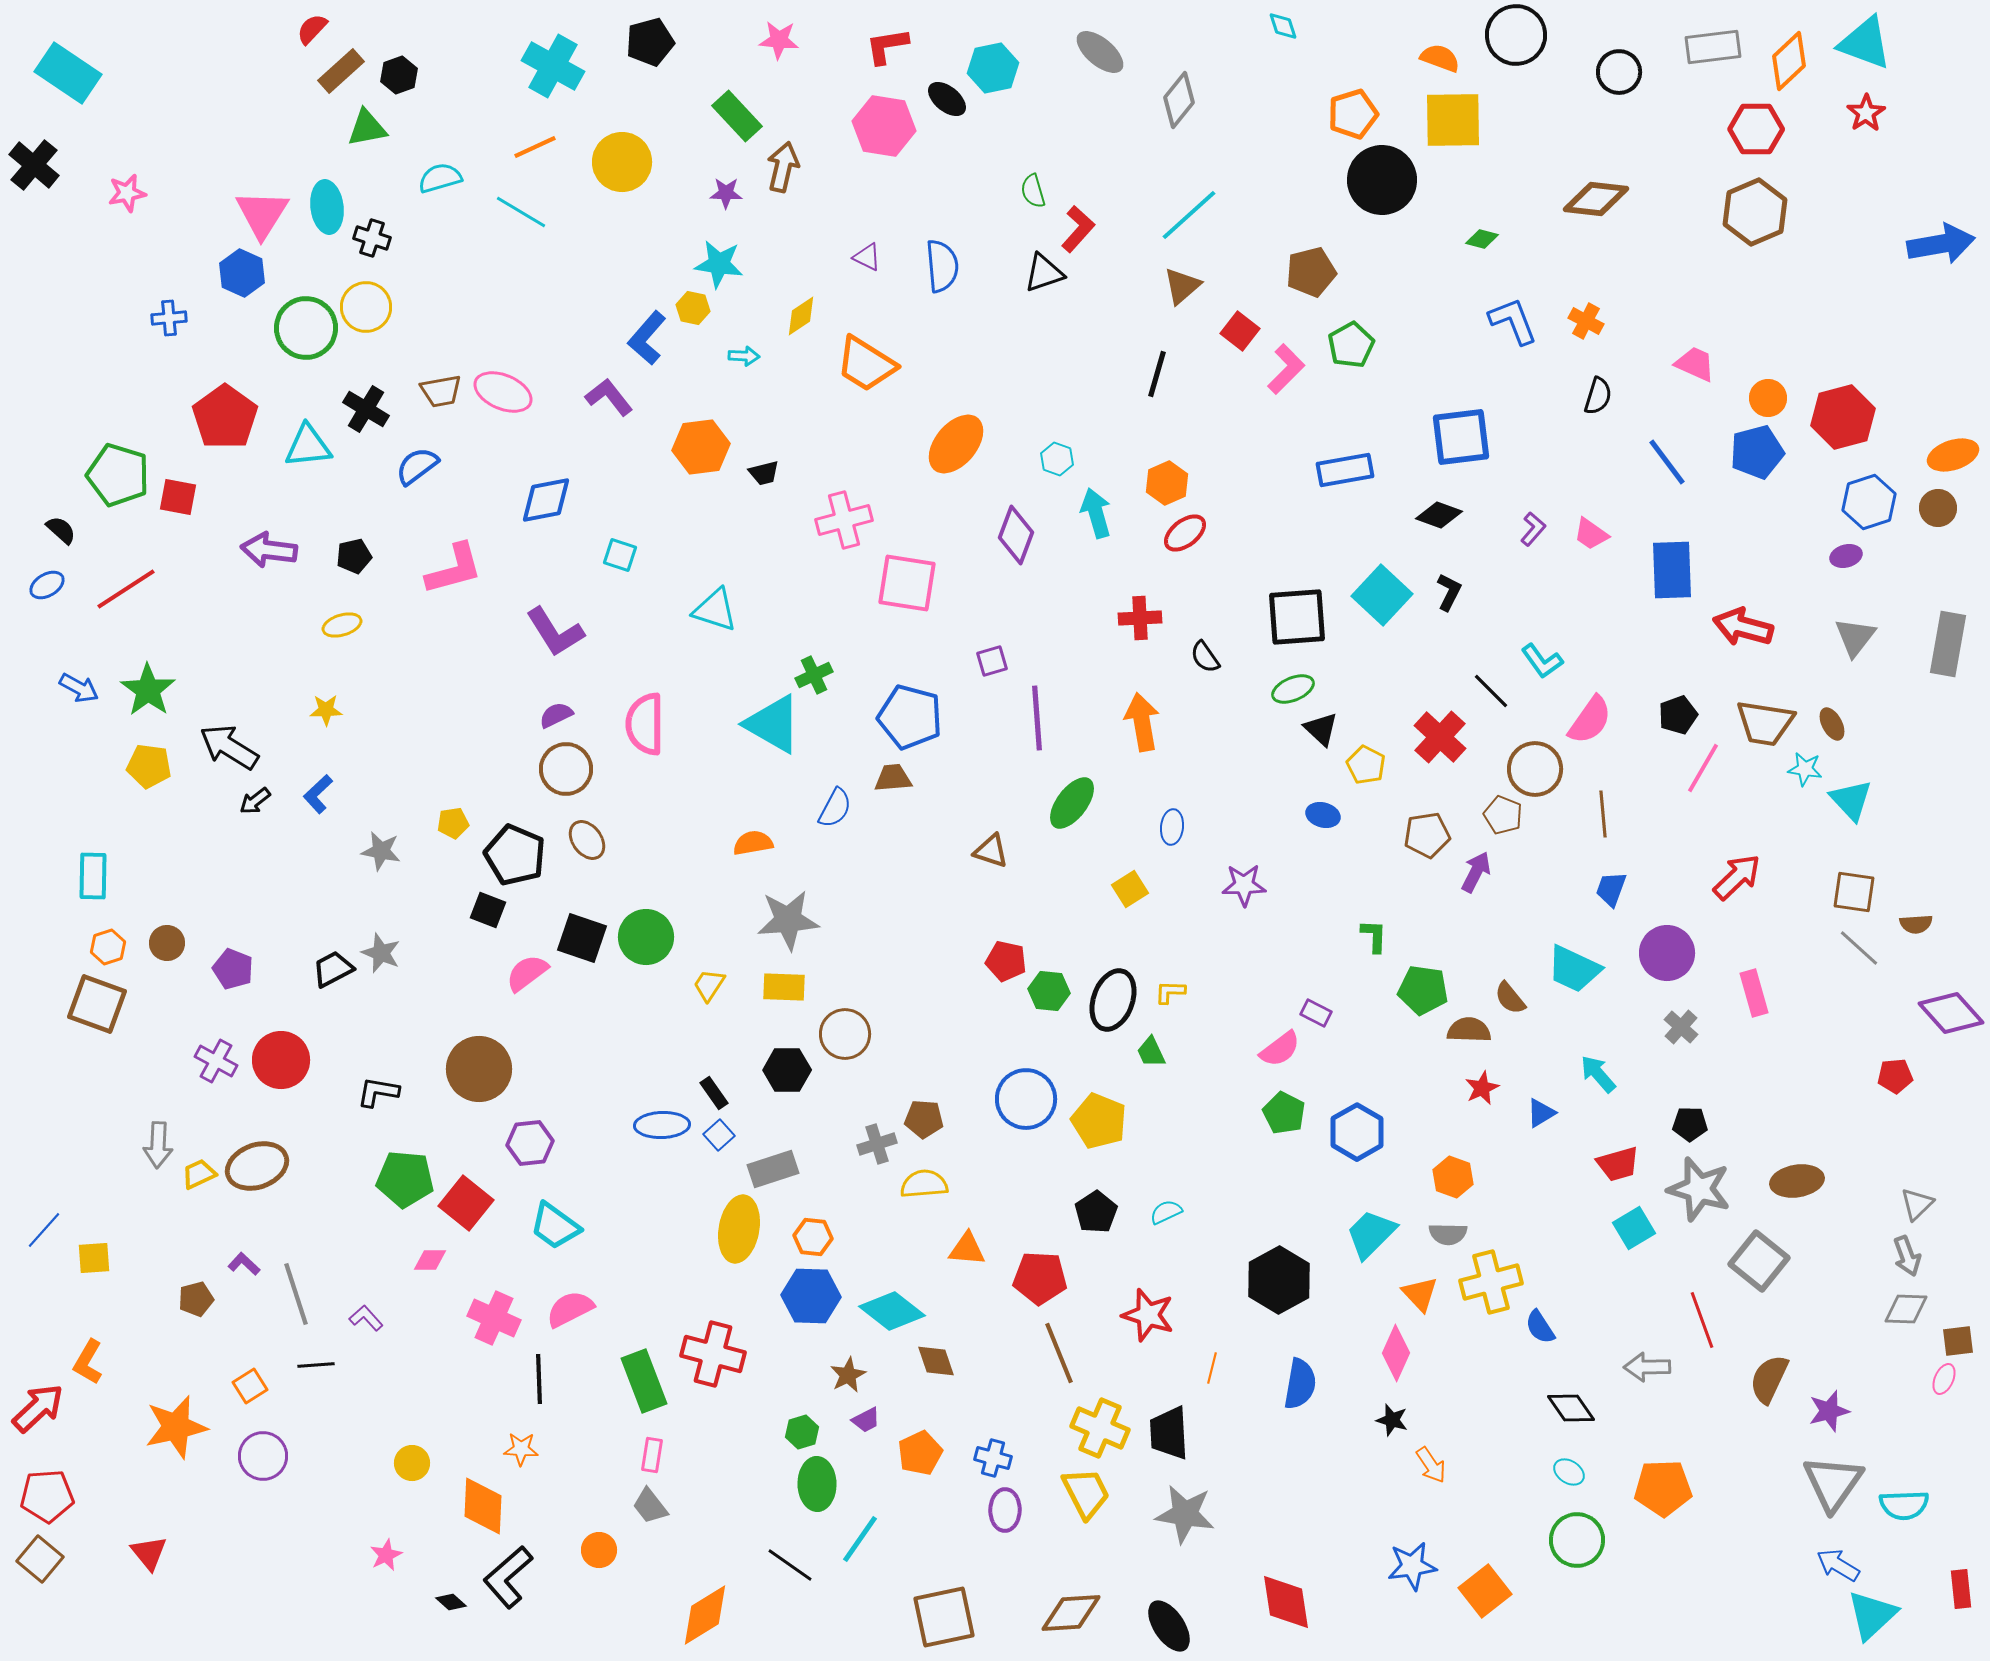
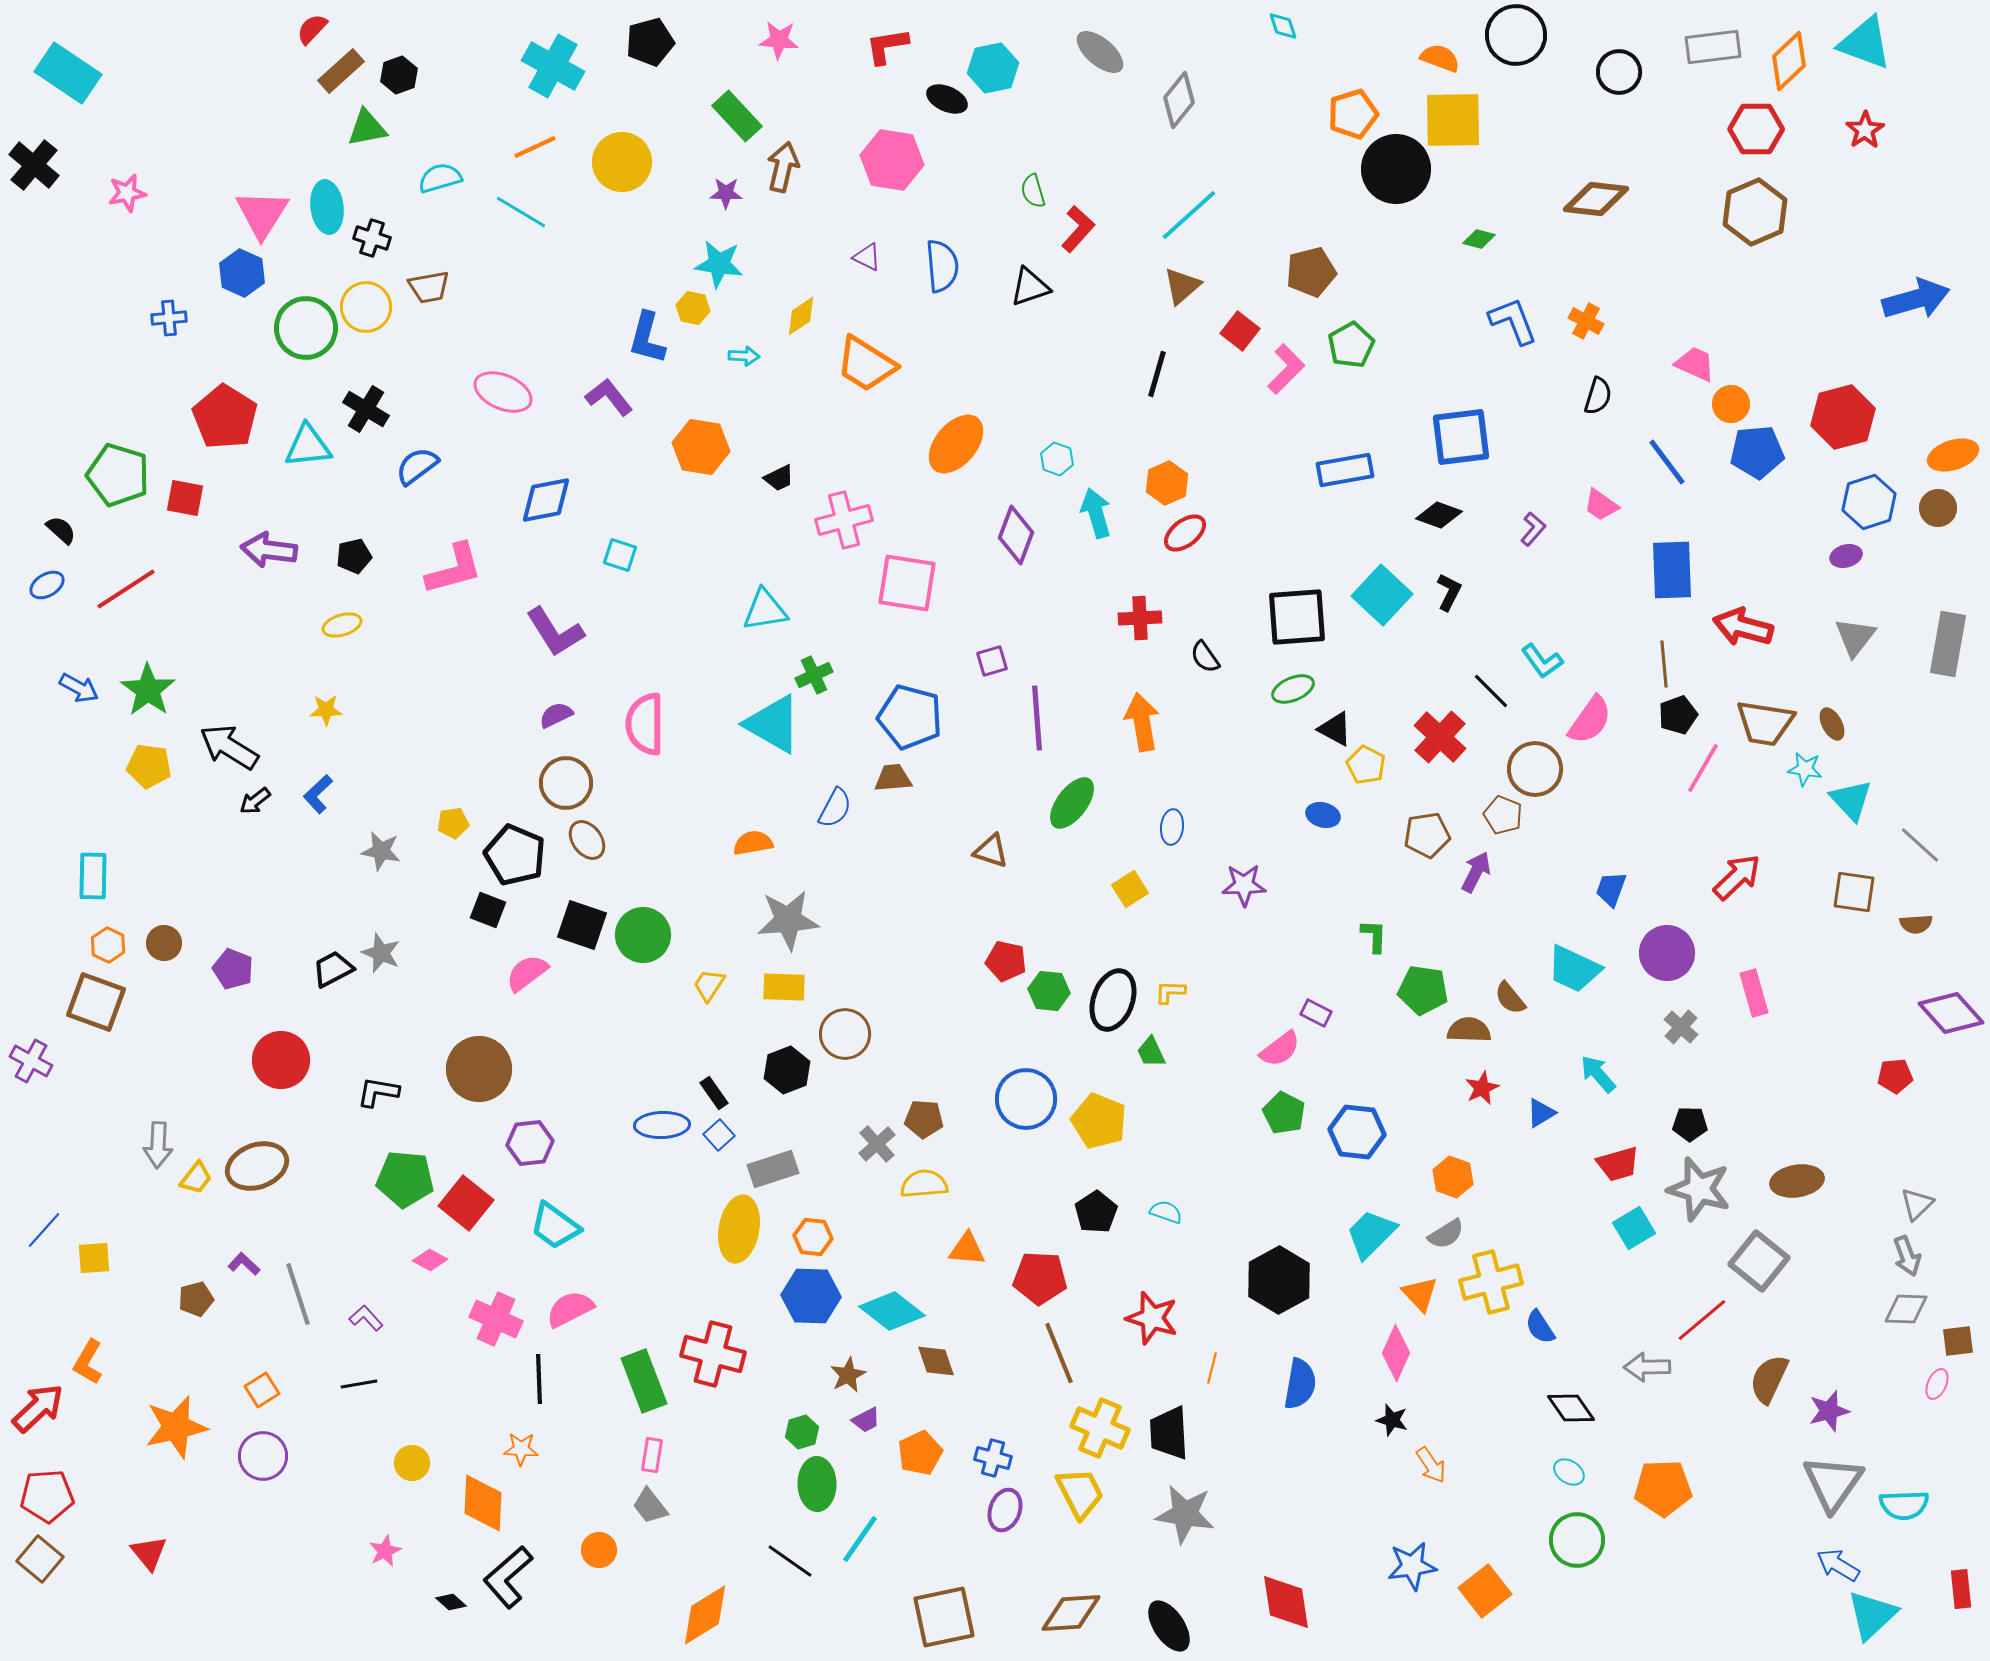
black ellipse at (947, 99): rotated 15 degrees counterclockwise
red star at (1866, 113): moved 1 px left, 17 px down
pink hexagon at (884, 126): moved 8 px right, 34 px down
black circle at (1382, 180): moved 14 px right, 11 px up
green diamond at (1482, 239): moved 3 px left
blue arrow at (1941, 244): moved 25 px left, 55 px down; rotated 6 degrees counterclockwise
black triangle at (1044, 273): moved 14 px left, 14 px down
blue L-shape at (647, 338): rotated 26 degrees counterclockwise
brown trapezoid at (441, 391): moved 12 px left, 104 px up
orange circle at (1768, 398): moved 37 px left, 6 px down
red pentagon at (225, 417): rotated 4 degrees counterclockwise
orange hexagon at (701, 447): rotated 16 degrees clockwise
blue pentagon at (1757, 452): rotated 10 degrees clockwise
black trapezoid at (764, 473): moved 15 px right, 5 px down; rotated 12 degrees counterclockwise
red square at (178, 497): moved 7 px right, 1 px down
pink trapezoid at (1591, 534): moved 10 px right, 29 px up
cyan triangle at (715, 610): moved 50 px right; rotated 27 degrees counterclockwise
black triangle at (1321, 729): moved 14 px right; rotated 15 degrees counterclockwise
brown circle at (566, 769): moved 14 px down
brown line at (1603, 814): moved 61 px right, 150 px up
green circle at (646, 937): moved 3 px left, 2 px up
black square at (582, 938): moved 13 px up
brown circle at (167, 943): moved 3 px left
orange hexagon at (108, 947): moved 2 px up; rotated 16 degrees counterclockwise
gray line at (1859, 948): moved 61 px right, 103 px up
brown square at (97, 1004): moved 1 px left, 2 px up
purple cross at (216, 1061): moved 185 px left
black hexagon at (787, 1070): rotated 21 degrees counterclockwise
blue hexagon at (1357, 1132): rotated 24 degrees counterclockwise
gray cross at (877, 1144): rotated 24 degrees counterclockwise
yellow trapezoid at (199, 1174): moved 3 px left, 4 px down; rotated 153 degrees clockwise
cyan semicircle at (1166, 1212): rotated 44 degrees clockwise
gray semicircle at (1448, 1234): moved 2 px left; rotated 33 degrees counterclockwise
pink diamond at (430, 1260): rotated 28 degrees clockwise
gray line at (296, 1294): moved 2 px right
red star at (1148, 1315): moved 4 px right, 3 px down
pink cross at (494, 1318): moved 2 px right, 1 px down
red line at (1702, 1320): rotated 70 degrees clockwise
black line at (316, 1365): moved 43 px right, 19 px down; rotated 6 degrees counterclockwise
pink ellipse at (1944, 1379): moved 7 px left, 5 px down
orange square at (250, 1386): moved 12 px right, 4 px down
yellow trapezoid at (1086, 1493): moved 6 px left
orange diamond at (483, 1506): moved 3 px up
purple ellipse at (1005, 1510): rotated 18 degrees clockwise
pink star at (386, 1555): moved 1 px left, 4 px up
black line at (790, 1565): moved 4 px up
